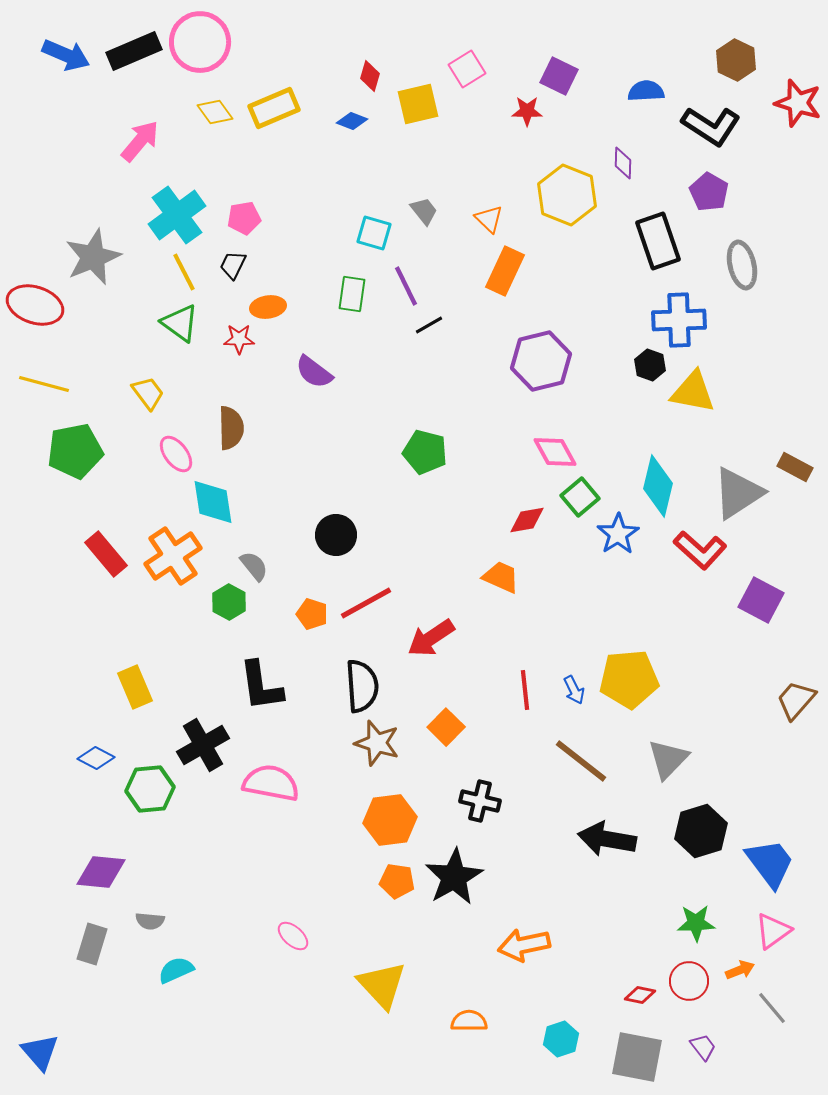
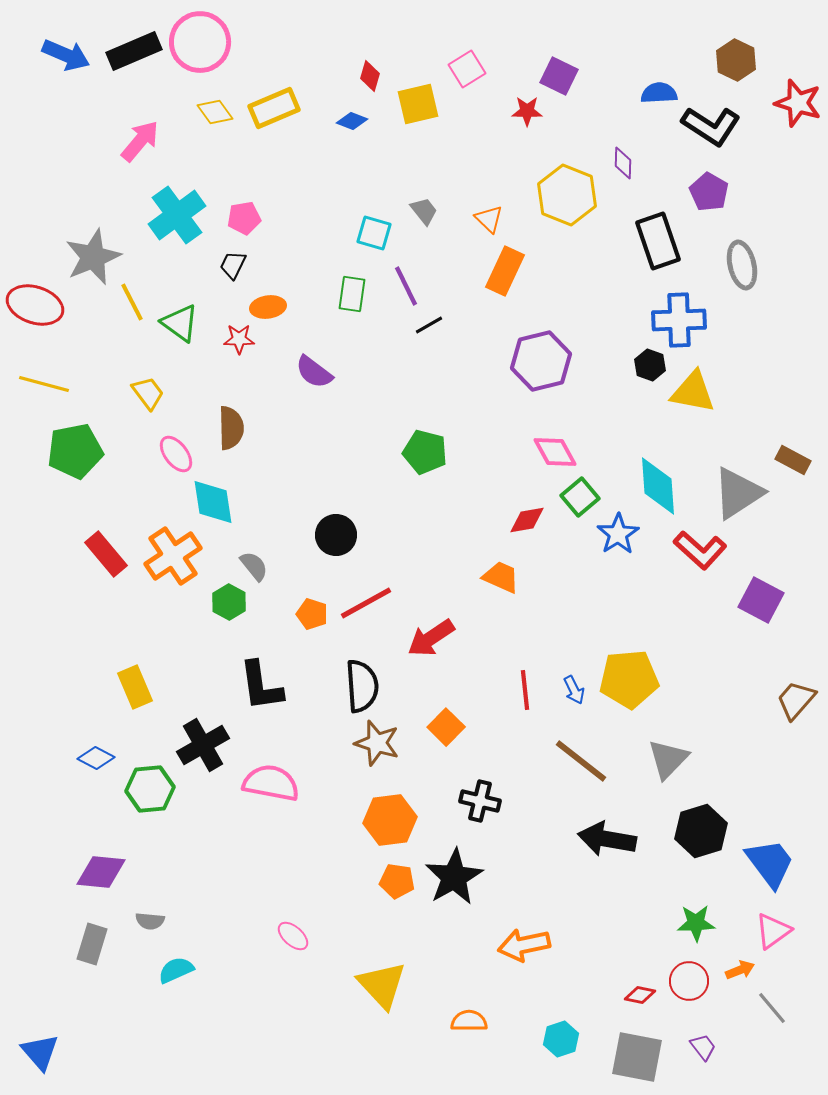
blue semicircle at (646, 91): moved 13 px right, 2 px down
yellow line at (184, 272): moved 52 px left, 30 px down
brown rectangle at (795, 467): moved 2 px left, 7 px up
cyan diamond at (658, 486): rotated 18 degrees counterclockwise
